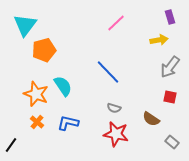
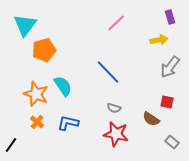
red square: moved 3 px left, 5 px down
